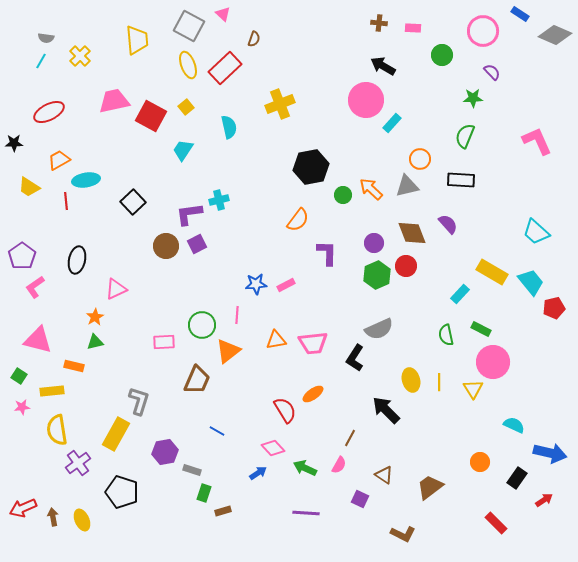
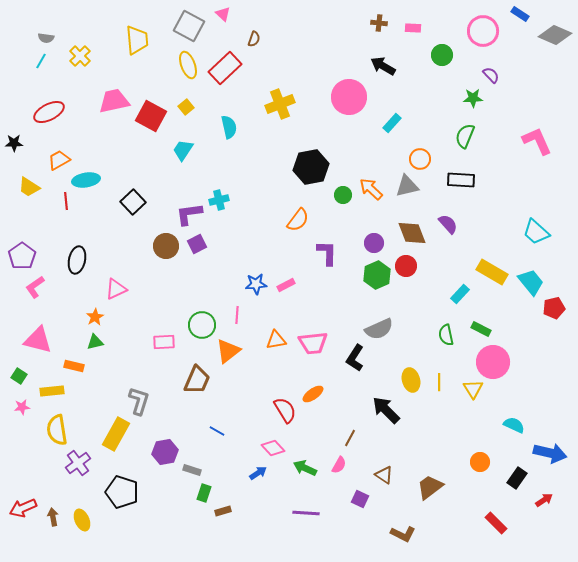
purple semicircle at (492, 72): moved 1 px left, 3 px down
pink circle at (366, 100): moved 17 px left, 3 px up
